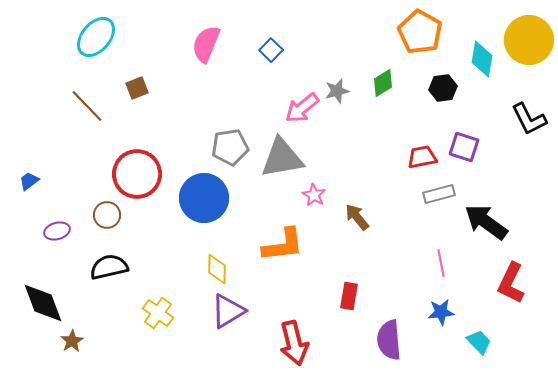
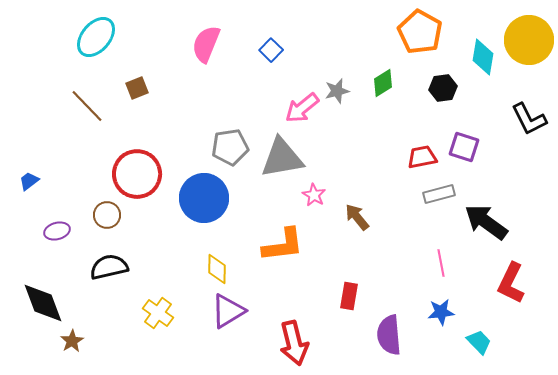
cyan diamond: moved 1 px right, 2 px up
purple semicircle: moved 5 px up
